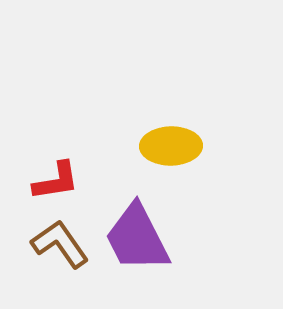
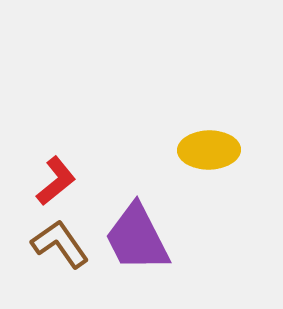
yellow ellipse: moved 38 px right, 4 px down
red L-shape: rotated 30 degrees counterclockwise
